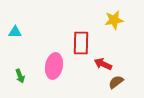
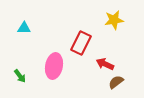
cyan triangle: moved 9 px right, 4 px up
red rectangle: rotated 25 degrees clockwise
red arrow: moved 2 px right
green arrow: rotated 16 degrees counterclockwise
